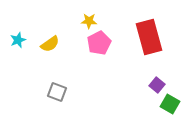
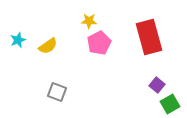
yellow semicircle: moved 2 px left, 2 px down
green square: rotated 30 degrees clockwise
